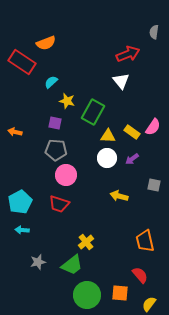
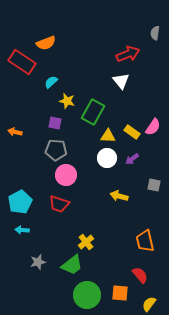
gray semicircle: moved 1 px right, 1 px down
